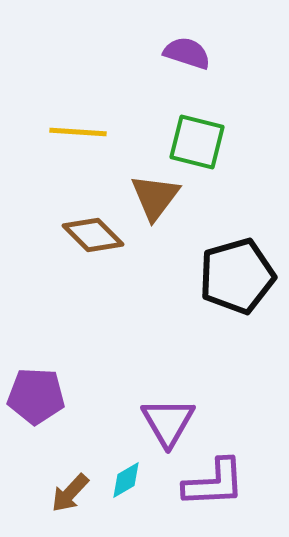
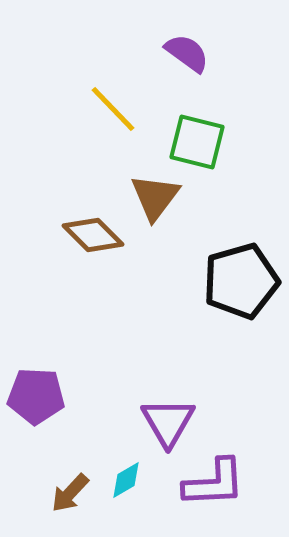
purple semicircle: rotated 18 degrees clockwise
yellow line: moved 35 px right, 23 px up; rotated 42 degrees clockwise
black pentagon: moved 4 px right, 5 px down
